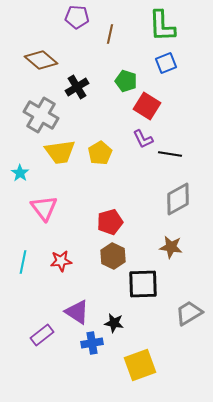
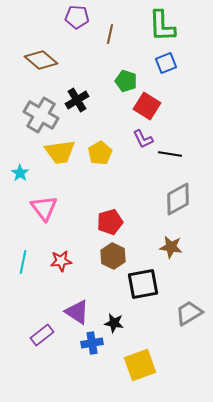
black cross: moved 13 px down
black square: rotated 8 degrees counterclockwise
